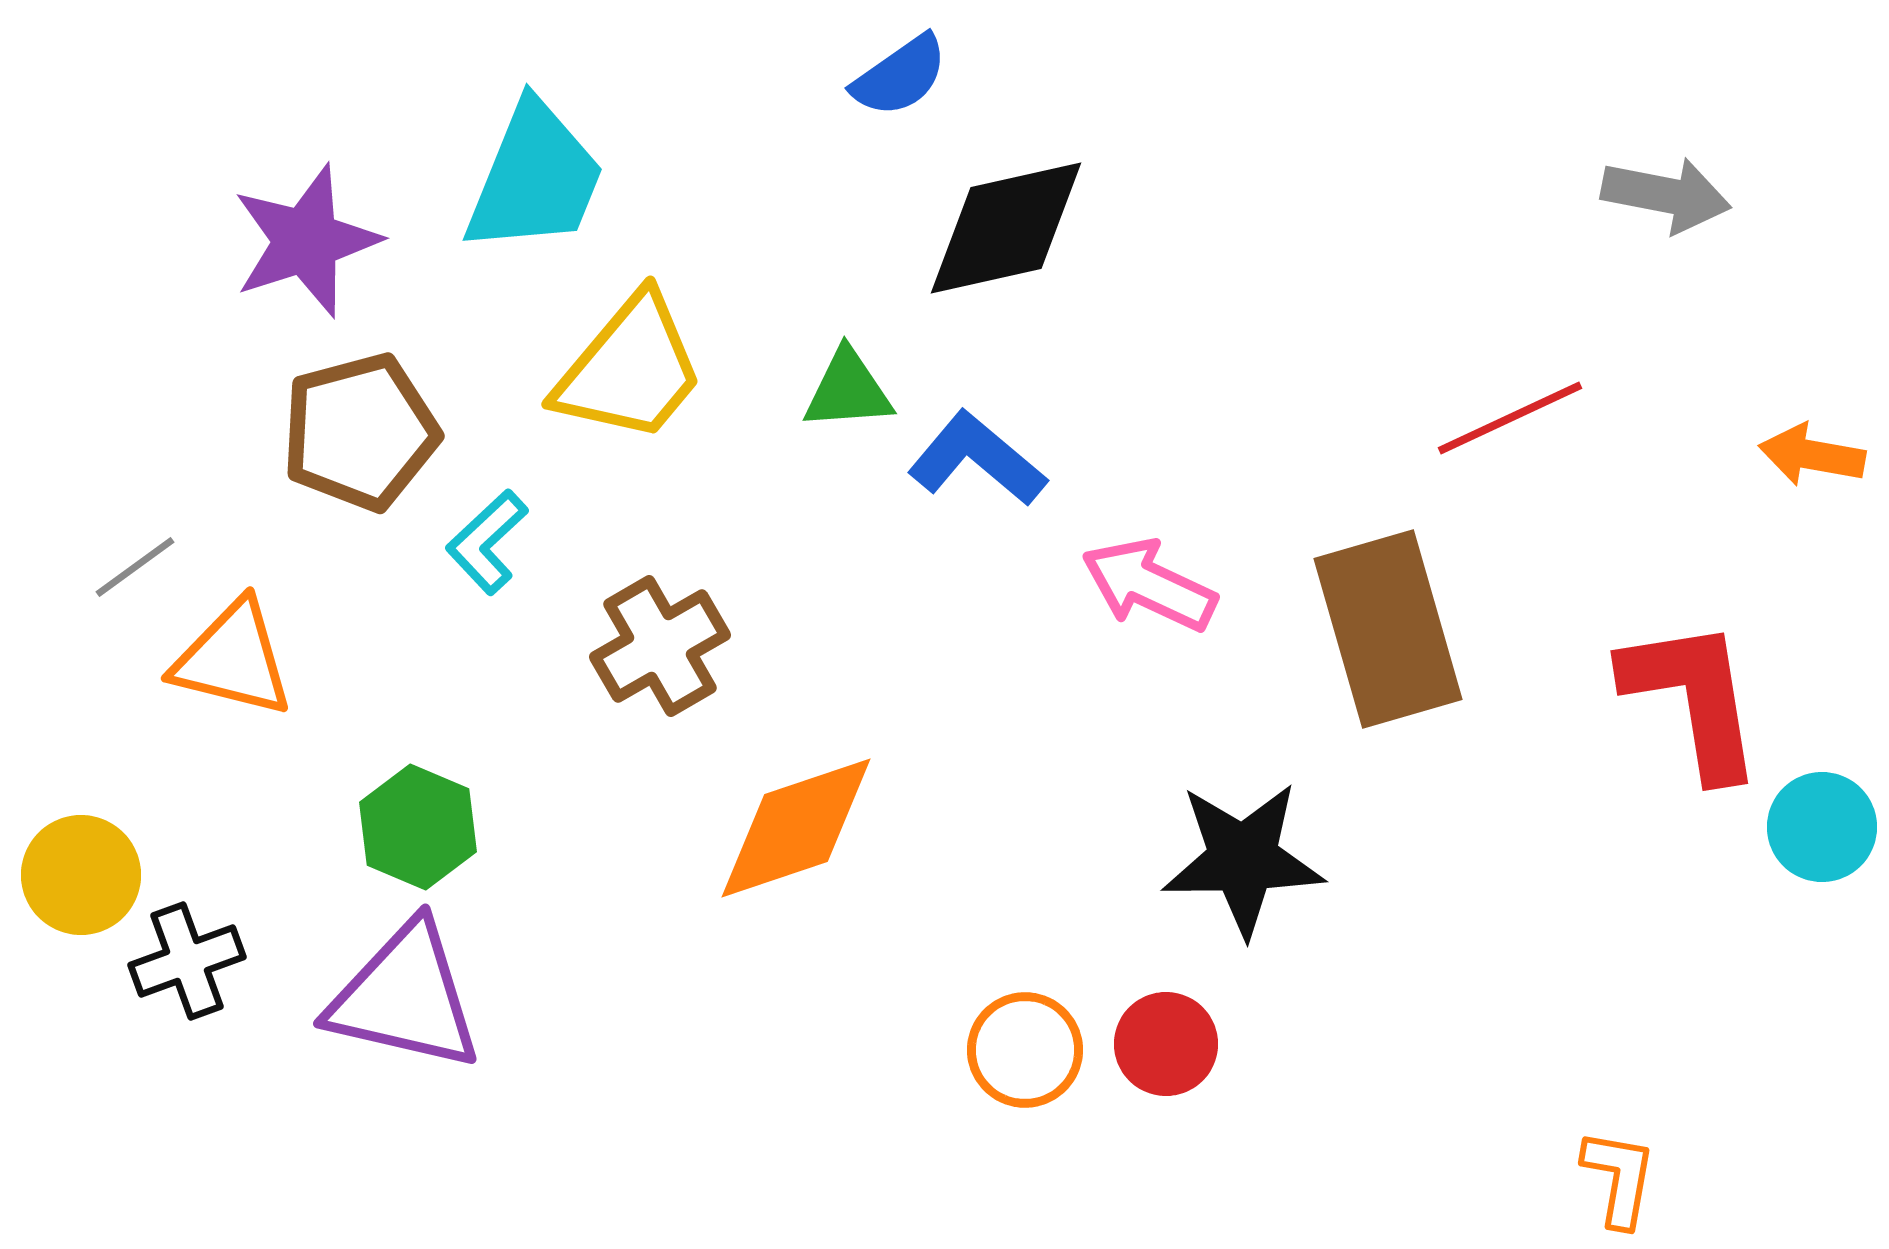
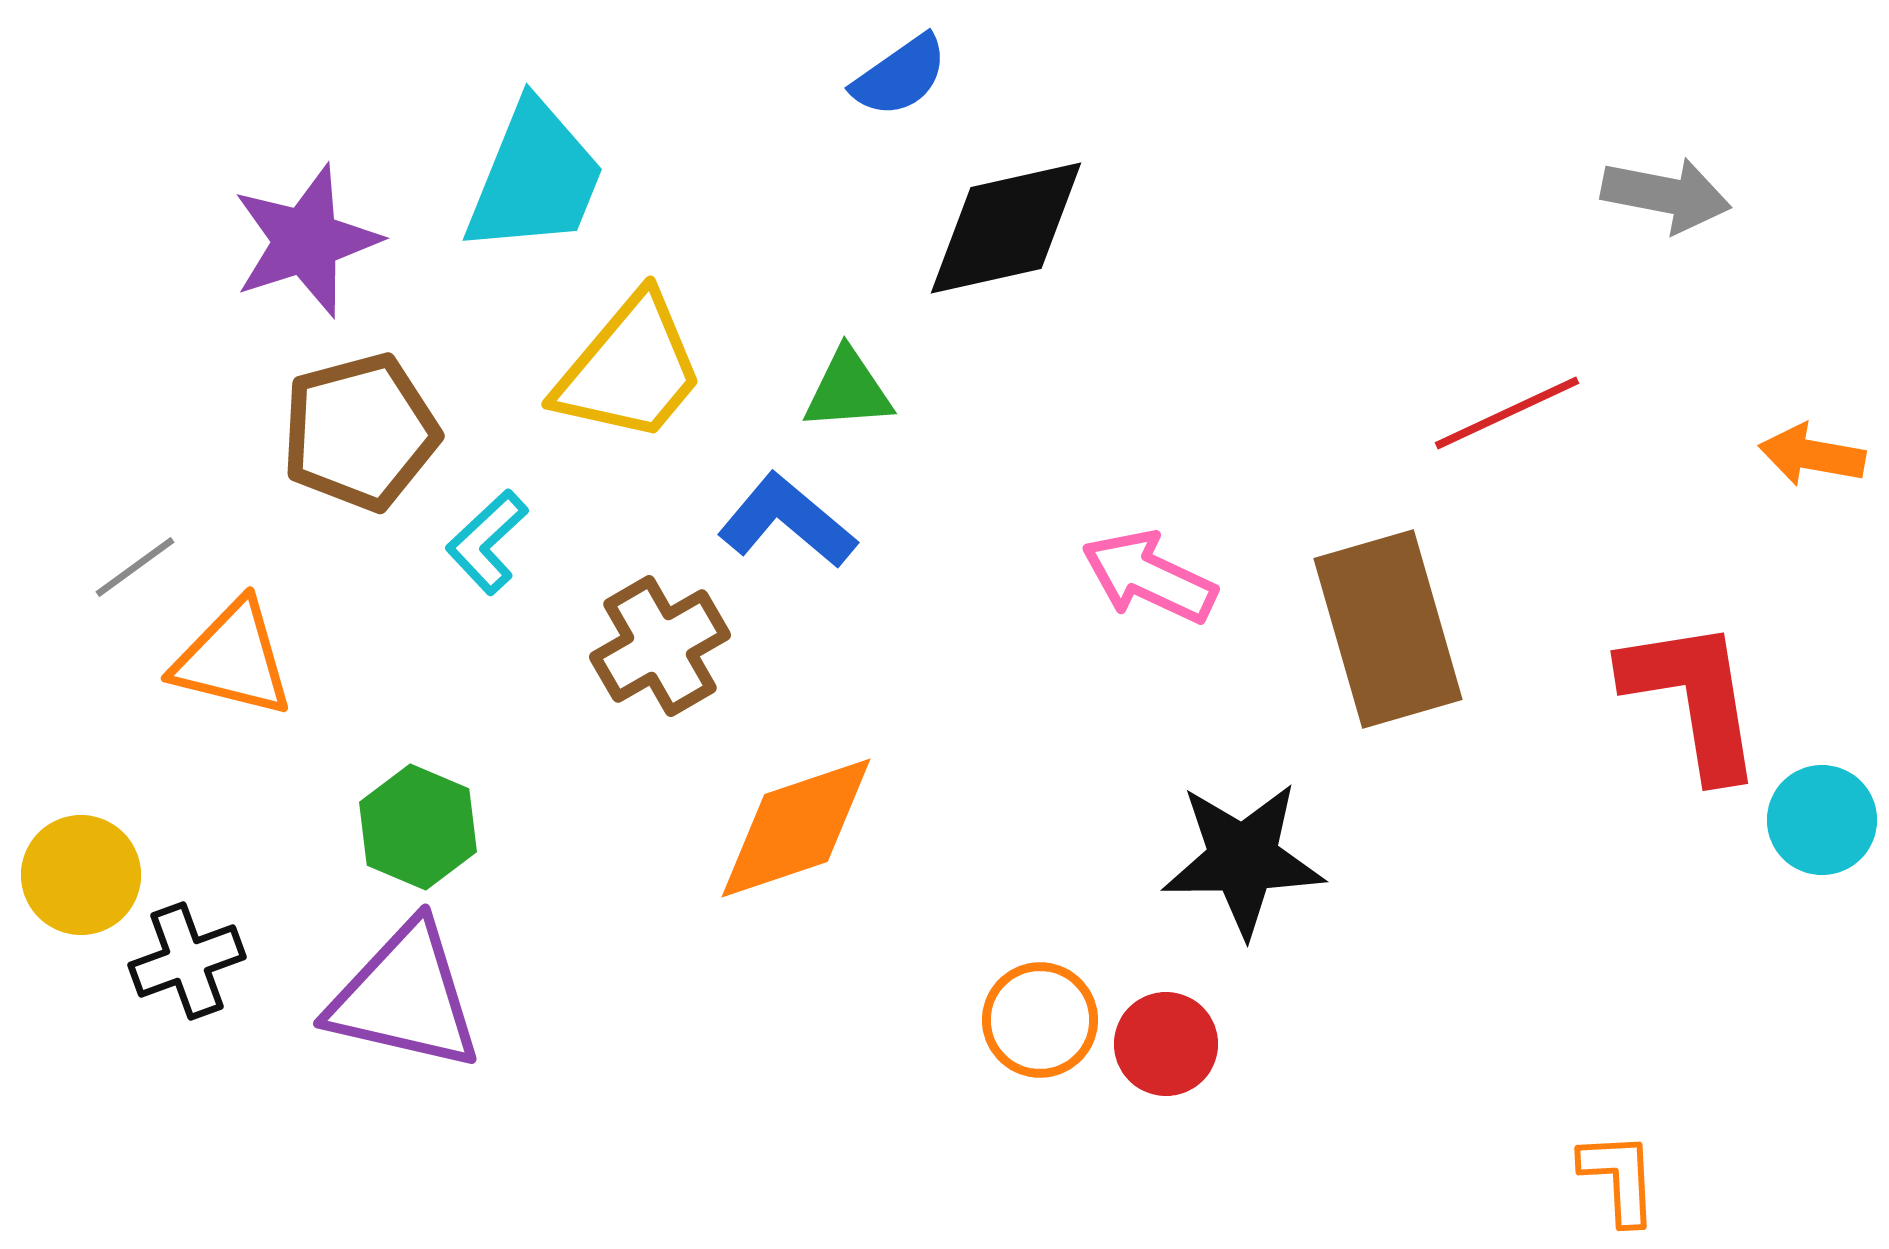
red line: moved 3 px left, 5 px up
blue L-shape: moved 190 px left, 62 px down
pink arrow: moved 8 px up
cyan circle: moved 7 px up
orange circle: moved 15 px right, 30 px up
orange L-shape: rotated 13 degrees counterclockwise
